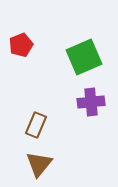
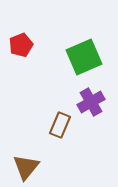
purple cross: rotated 24 degrees counterclockwise
brown rectangle: moved 24 px right
brown triangle: moved 13 px left, 3 px down
